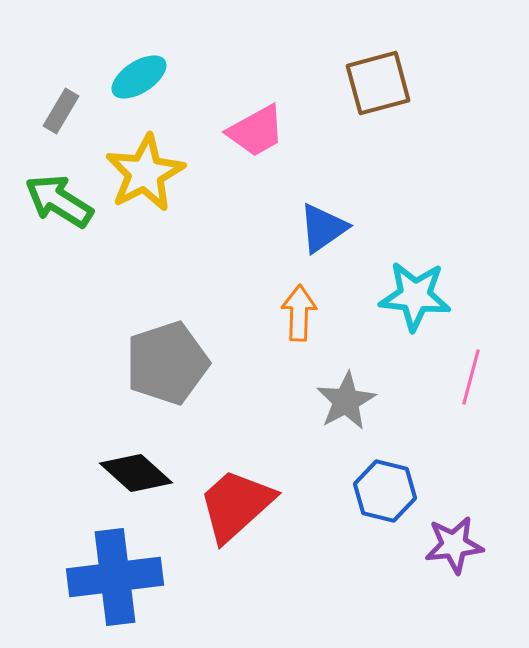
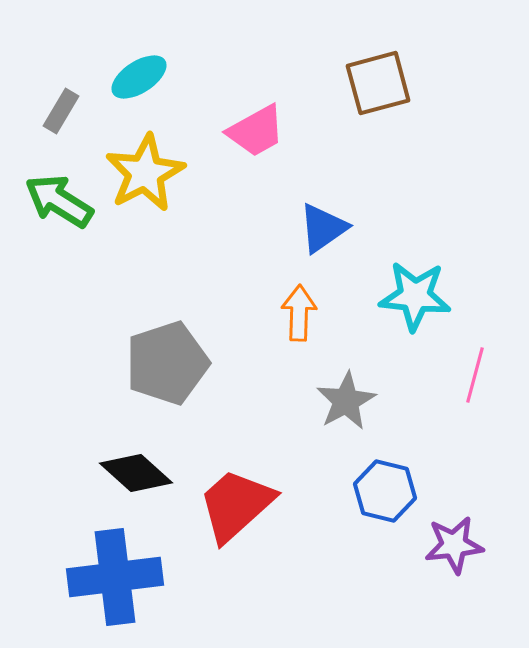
pink line: moved 4 px right, 2 px up
